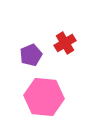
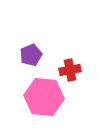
red cross: moved 5 px right, 27 px down; rotated 20 degrees clockwise
